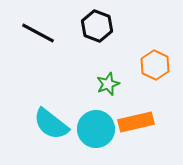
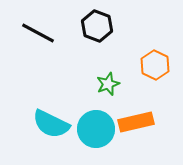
cyan semicircle: rotated 12 degrees counterclockwise
